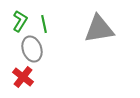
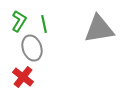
green L-shape: moved 1 px left
gray ellipse: moved 1 px up
